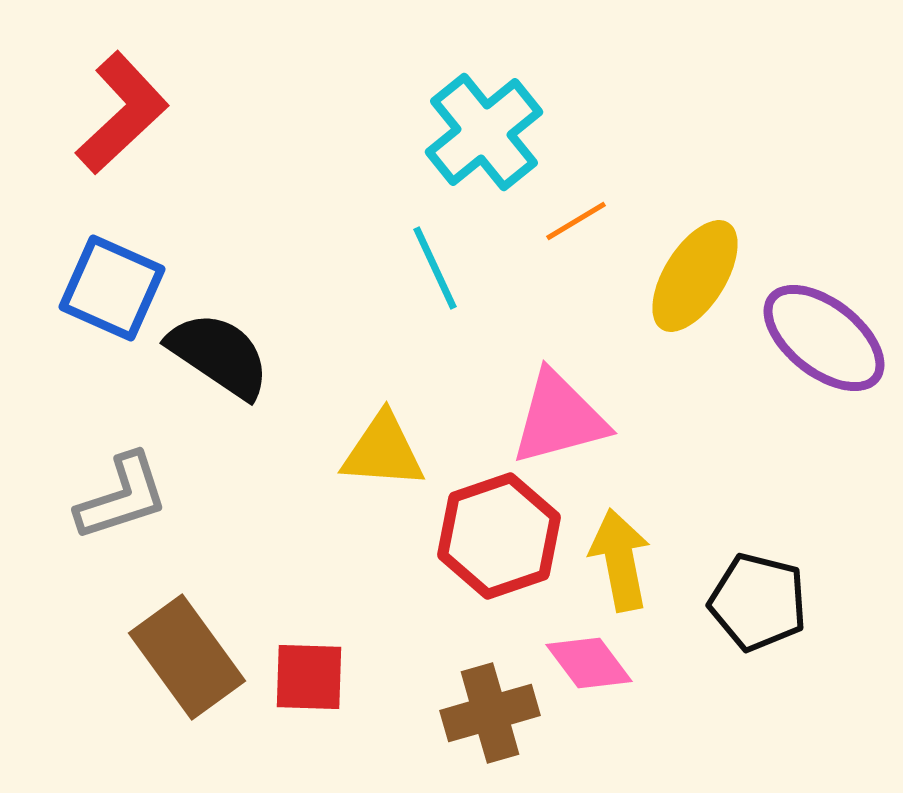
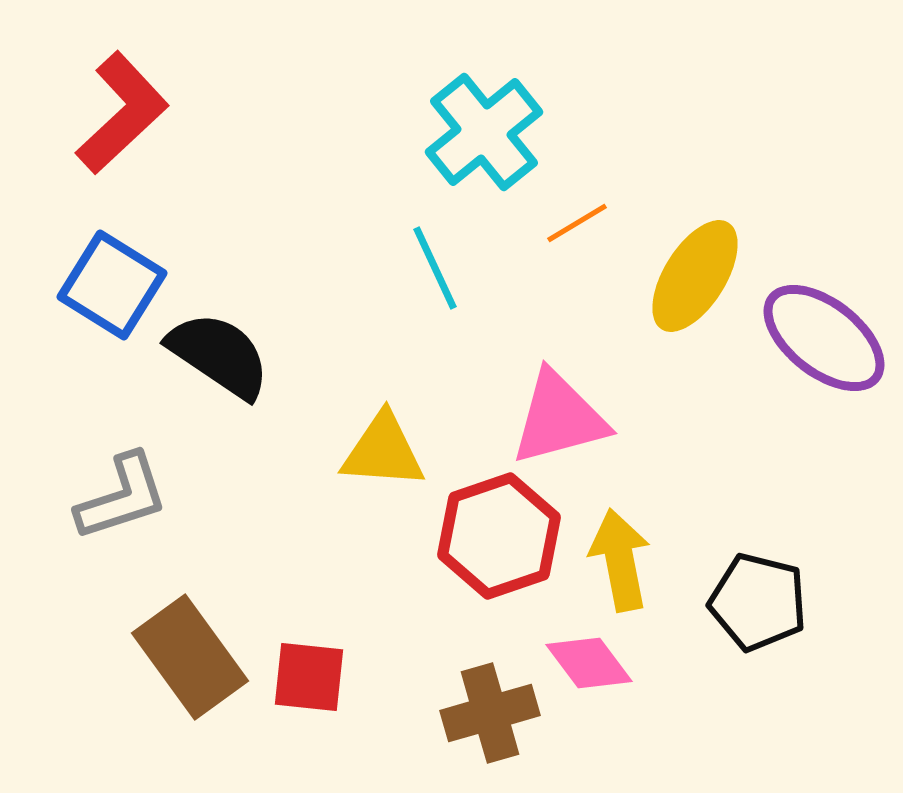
orange line: moved 1 px right, 2 px down
blue square: moved 3 px up; rotated 8 degrees clockwise
brown rectangle: moved 3 px right
red square: rotated 4 degrees clockwise
